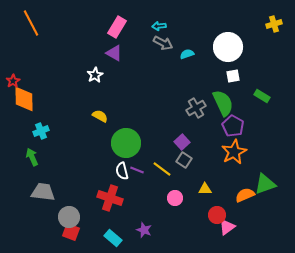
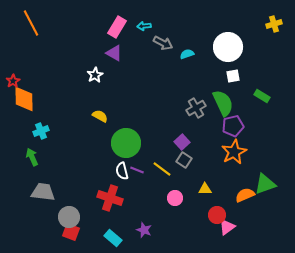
cyan arrow: moved 15 px left
purple pentagon: rotated 30 degrees clockwise
